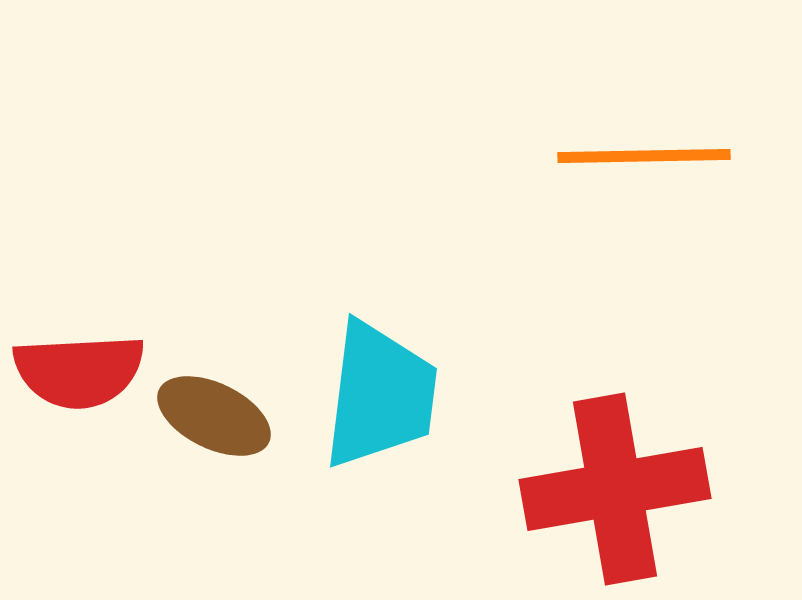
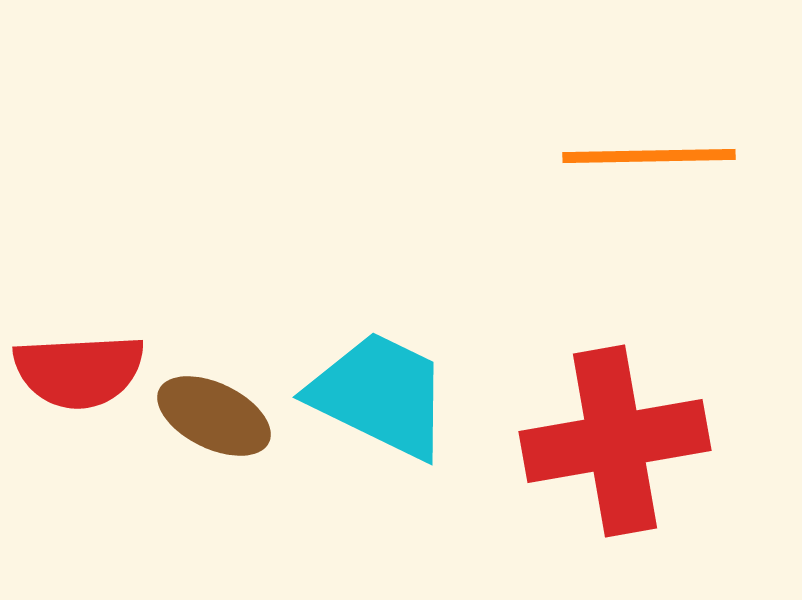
orange line: moved 5 px right
cyan trapezoid: rotated 71 degrees counterclockwise
red cross: moved 48 px up
